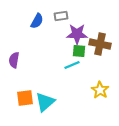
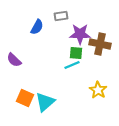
blue semicircle: moved 6 px down
purple star: moved 3 px right
green square: moved 3 px left, 2 px down
purple semicircle: rotated 56 degrees counterclockwise
yellow star: moved 2 px left
orange square: rotated 30 degrees clockwise
